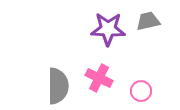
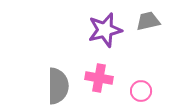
purple star: moved 3 px left, 1 px down; rotated 16 degrees counterclockwise
pink cross: rotated 16 degrees counterclockwise
